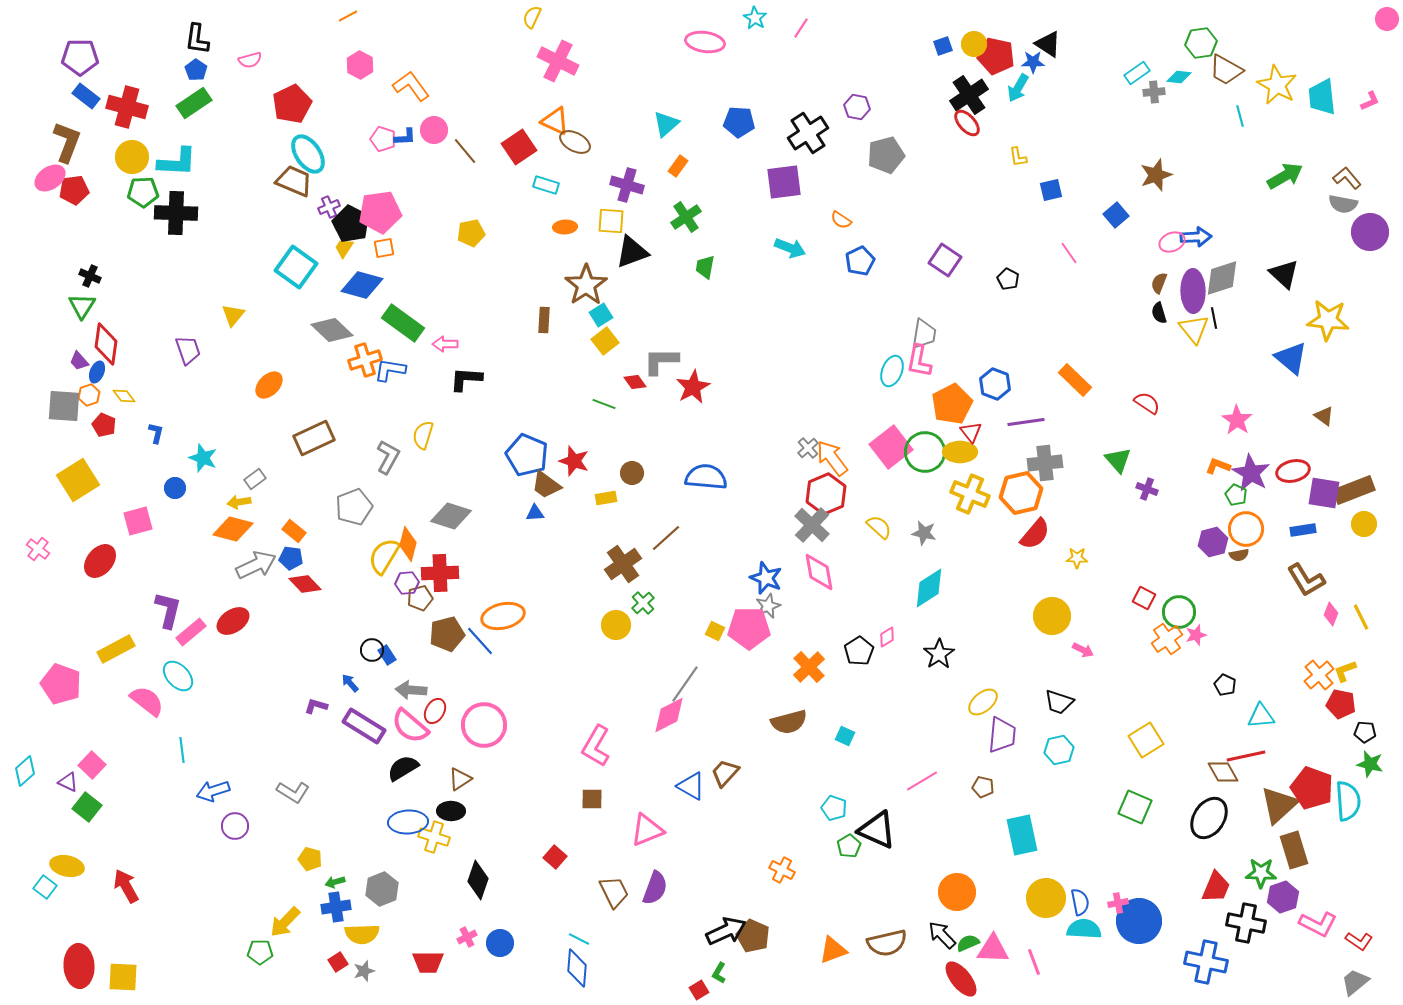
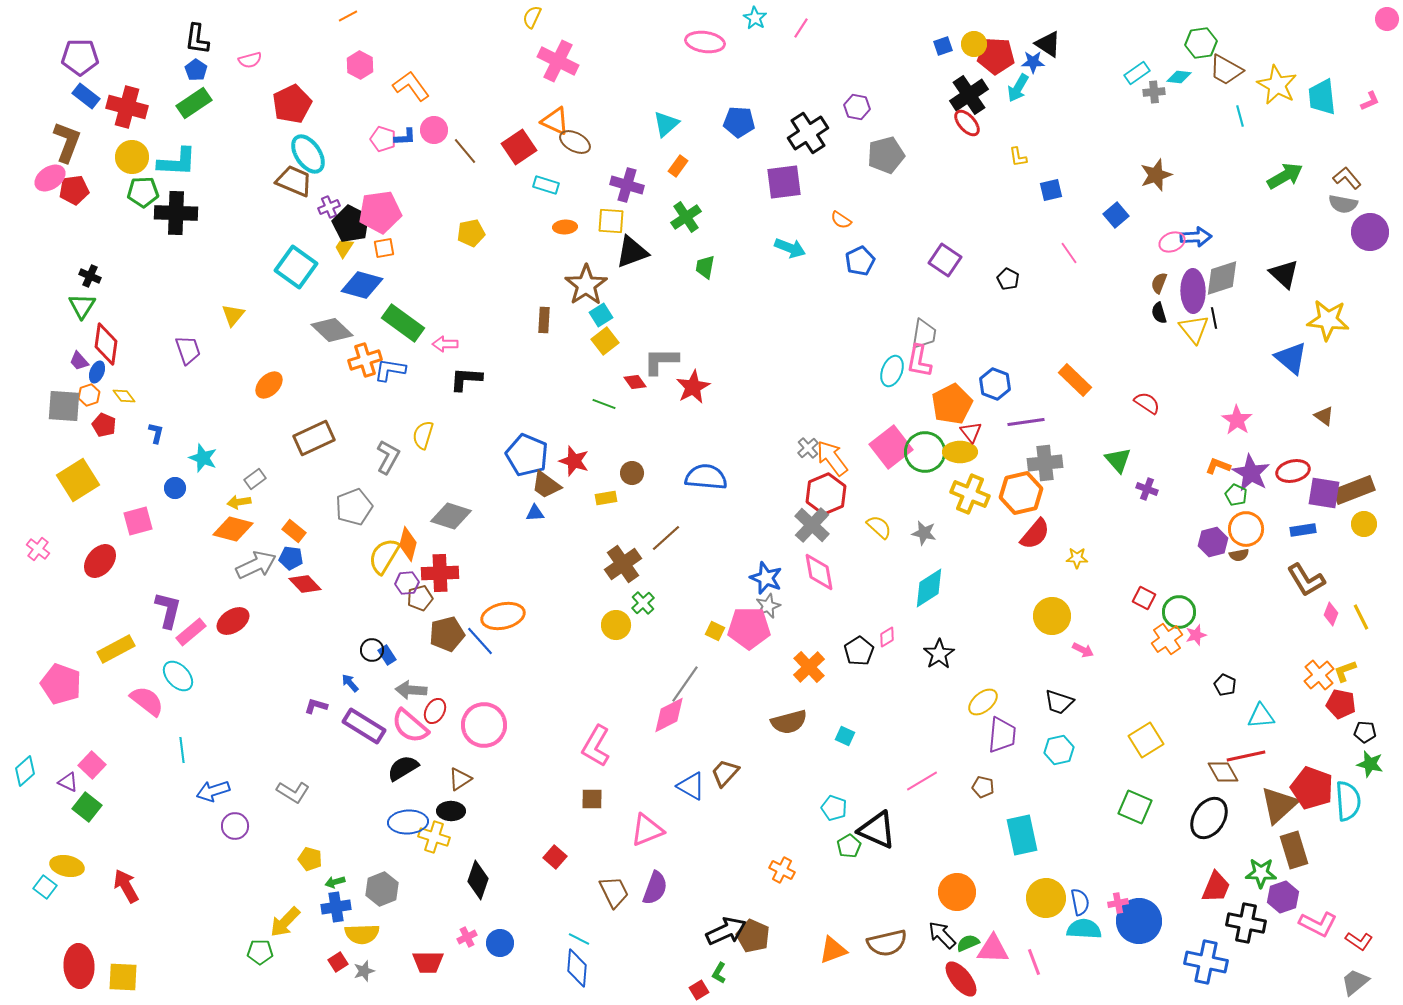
red pentagon at (996, 56): rotated 9 degrees counterclockwise
